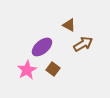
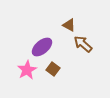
brown arrow: rotated 108 degrees counterclockwise
